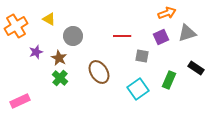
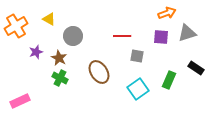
purple square: rotated 28 degrees clockwise
gray square: moved 5 px left
green cross: rotated 14 degrees counterclockwise
